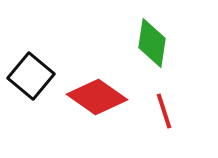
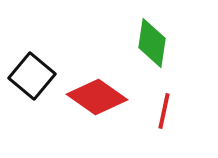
black square: moved 1 px right
red line: rotated 30 degrees clockwise
